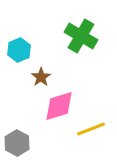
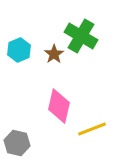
brown star: moved 13 px right, 23 px up
pink diamond: rotated 60 degrees counterclockwise
yellow line: moved 1 px right
gray hexagon: rotated 15 degrees counterclockwise
